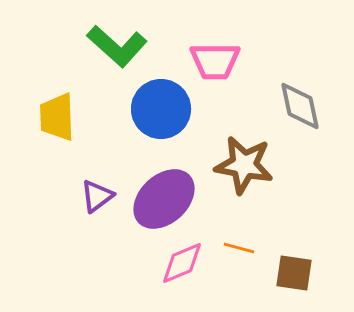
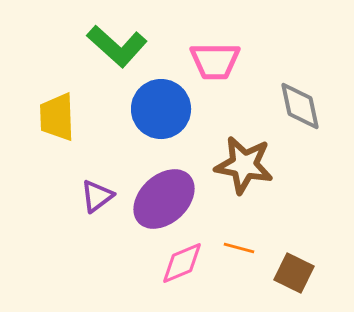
brown square: rotated 18 degrees clockwise
